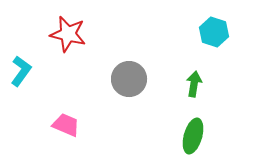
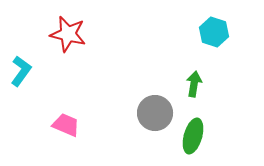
gray circle: moved 26 px right, 34 px down
